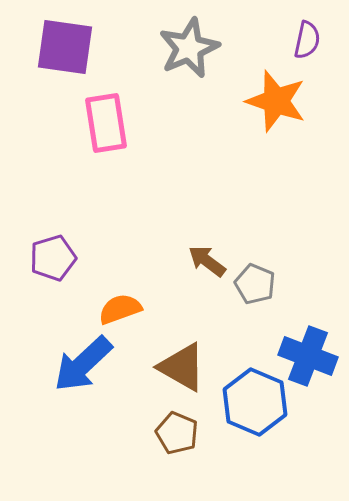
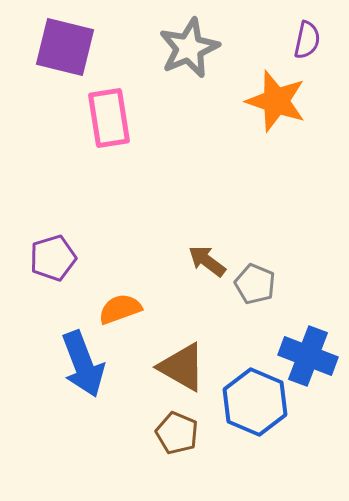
purple square: rotated 6 degrees clockwise
pink rectangle: moved 3 px right, 5 px up
blue arrow: rotated 68 degrees counterclockwise
